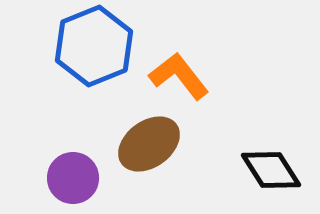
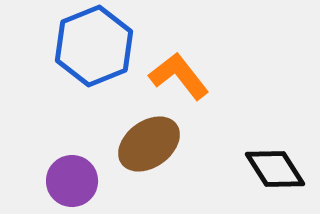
black diamond: moved 4 px right, 1 px up
purple circle: moved 1 px left, 3 px down
